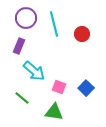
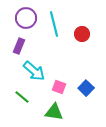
green line: moved 1 px up
